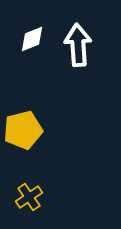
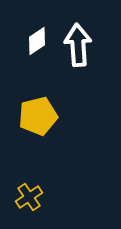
white diamond: moved 5 px right, 2 px down; rotated 12 degrees counterclockwise
yellow pentagon: moved 15 px right, 14 px up
